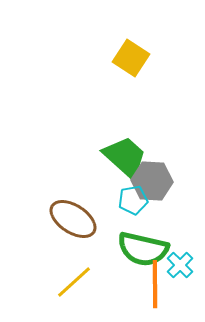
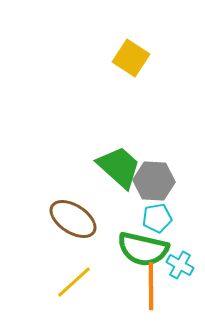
green trapezoid: moved 6 px left, 10 px down
gray hexagon: moved 2 px right
cyan pentagon: moved 24 px right, 18 px down
cyan cross: rotated 16 degrees counterclockwise
orange line: moved 4 px left, 2 px down
